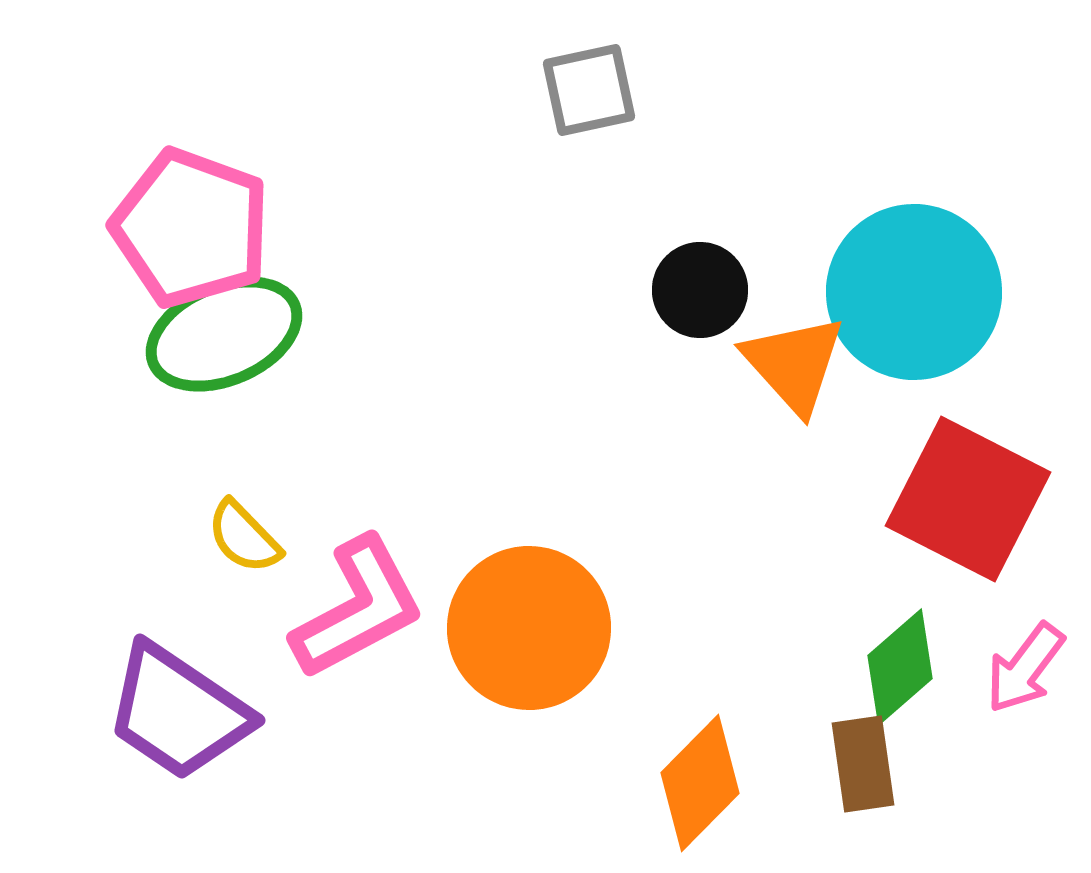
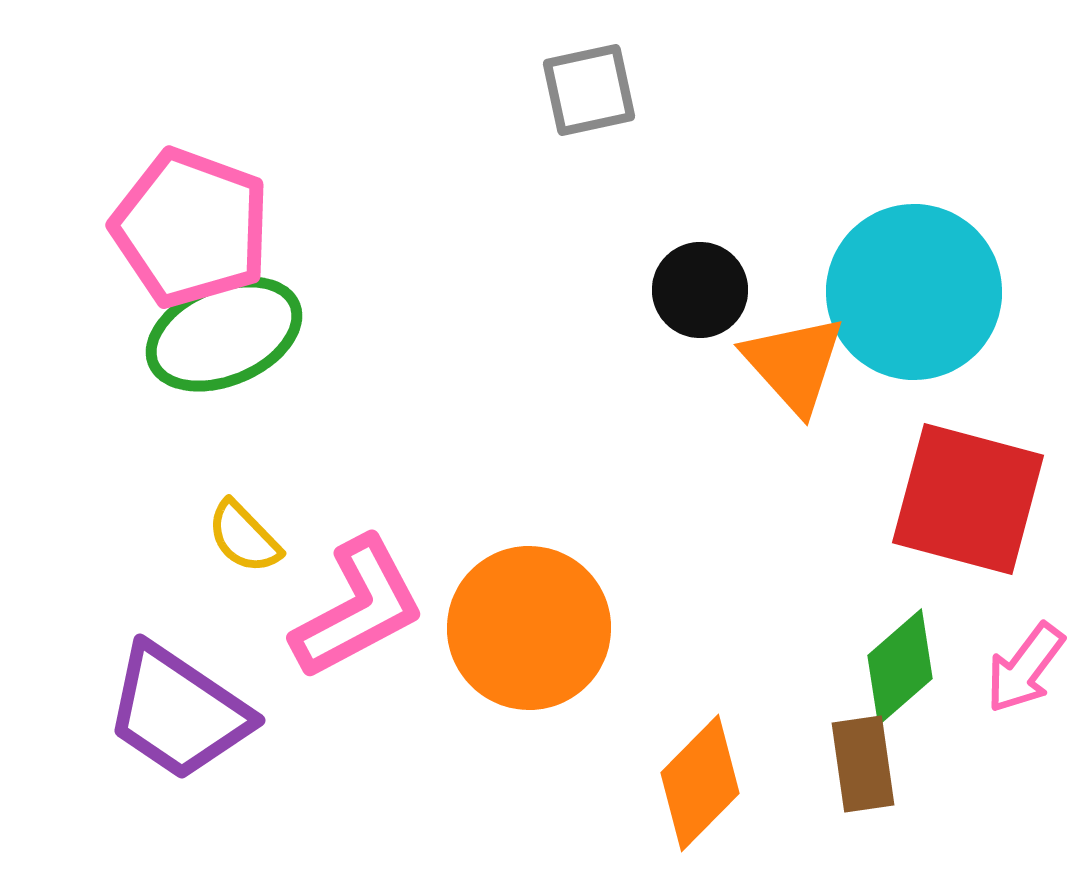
red square: rotated 12 degrees counterclockwise
